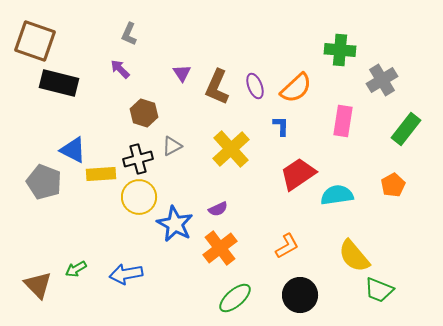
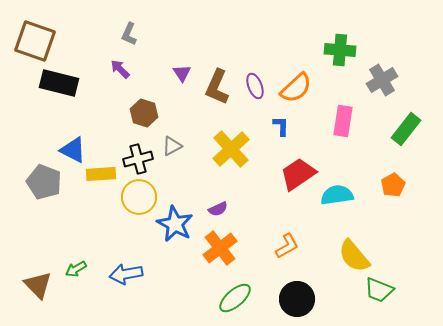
black circle: moved 3 px left, 4 px down
